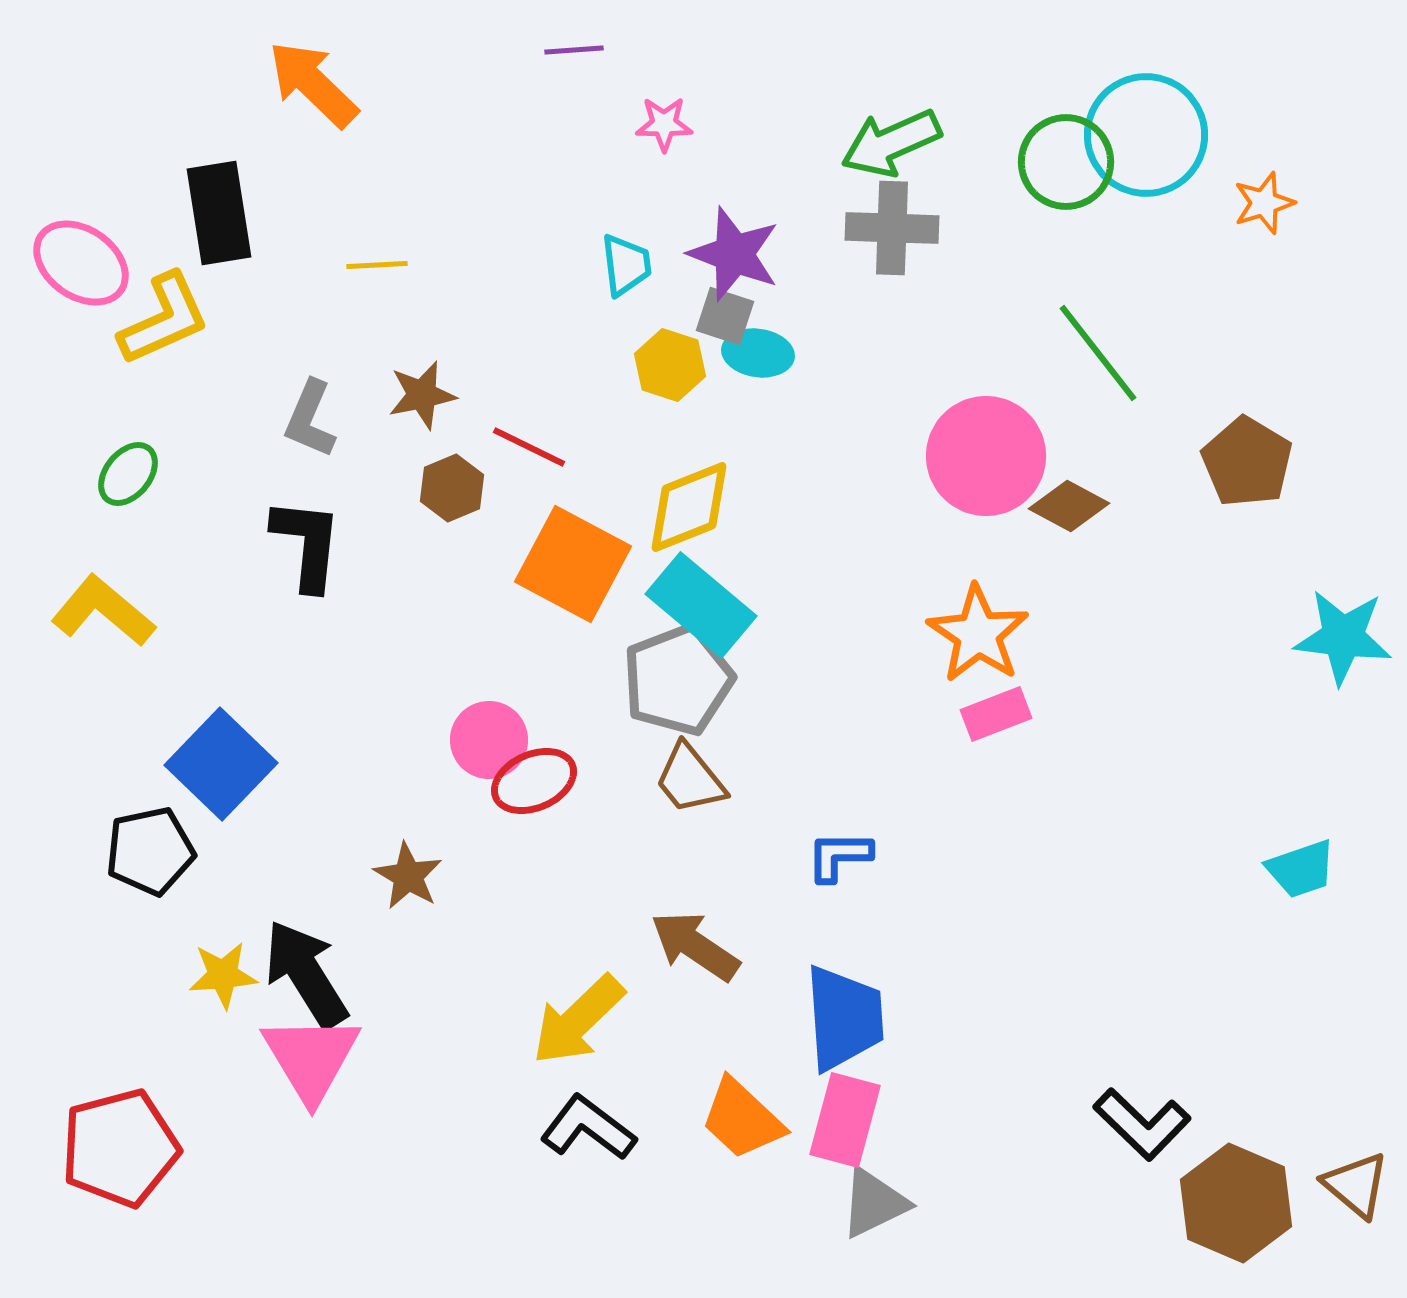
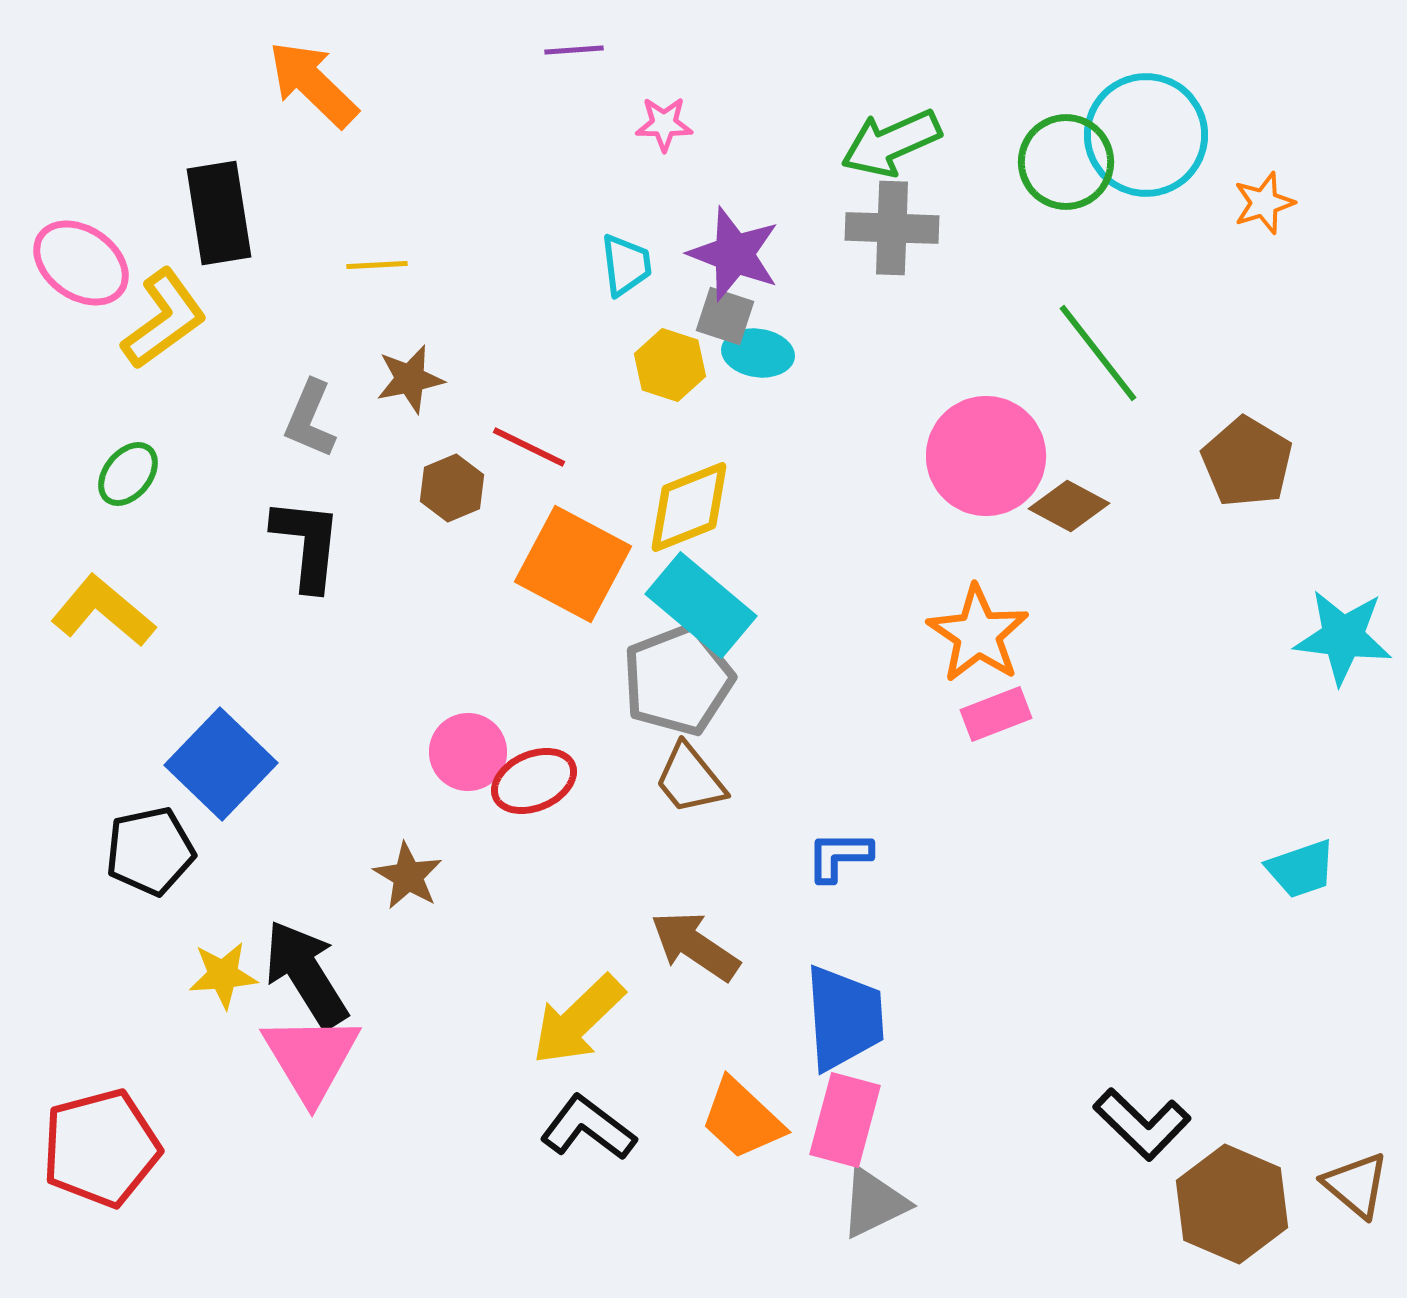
yellow L-shape at (164, 319): rotated 12 degrees counterclockwise
brown star at (422, 395): moved 12 px left, 16 px up
pink circle at (489, 740): moved 21 px left, 12 px down
red pentagon at (120, 1148): moved 19 px left
brown hexagon at (1236, 1203): moved 4 px left, 1 px down
